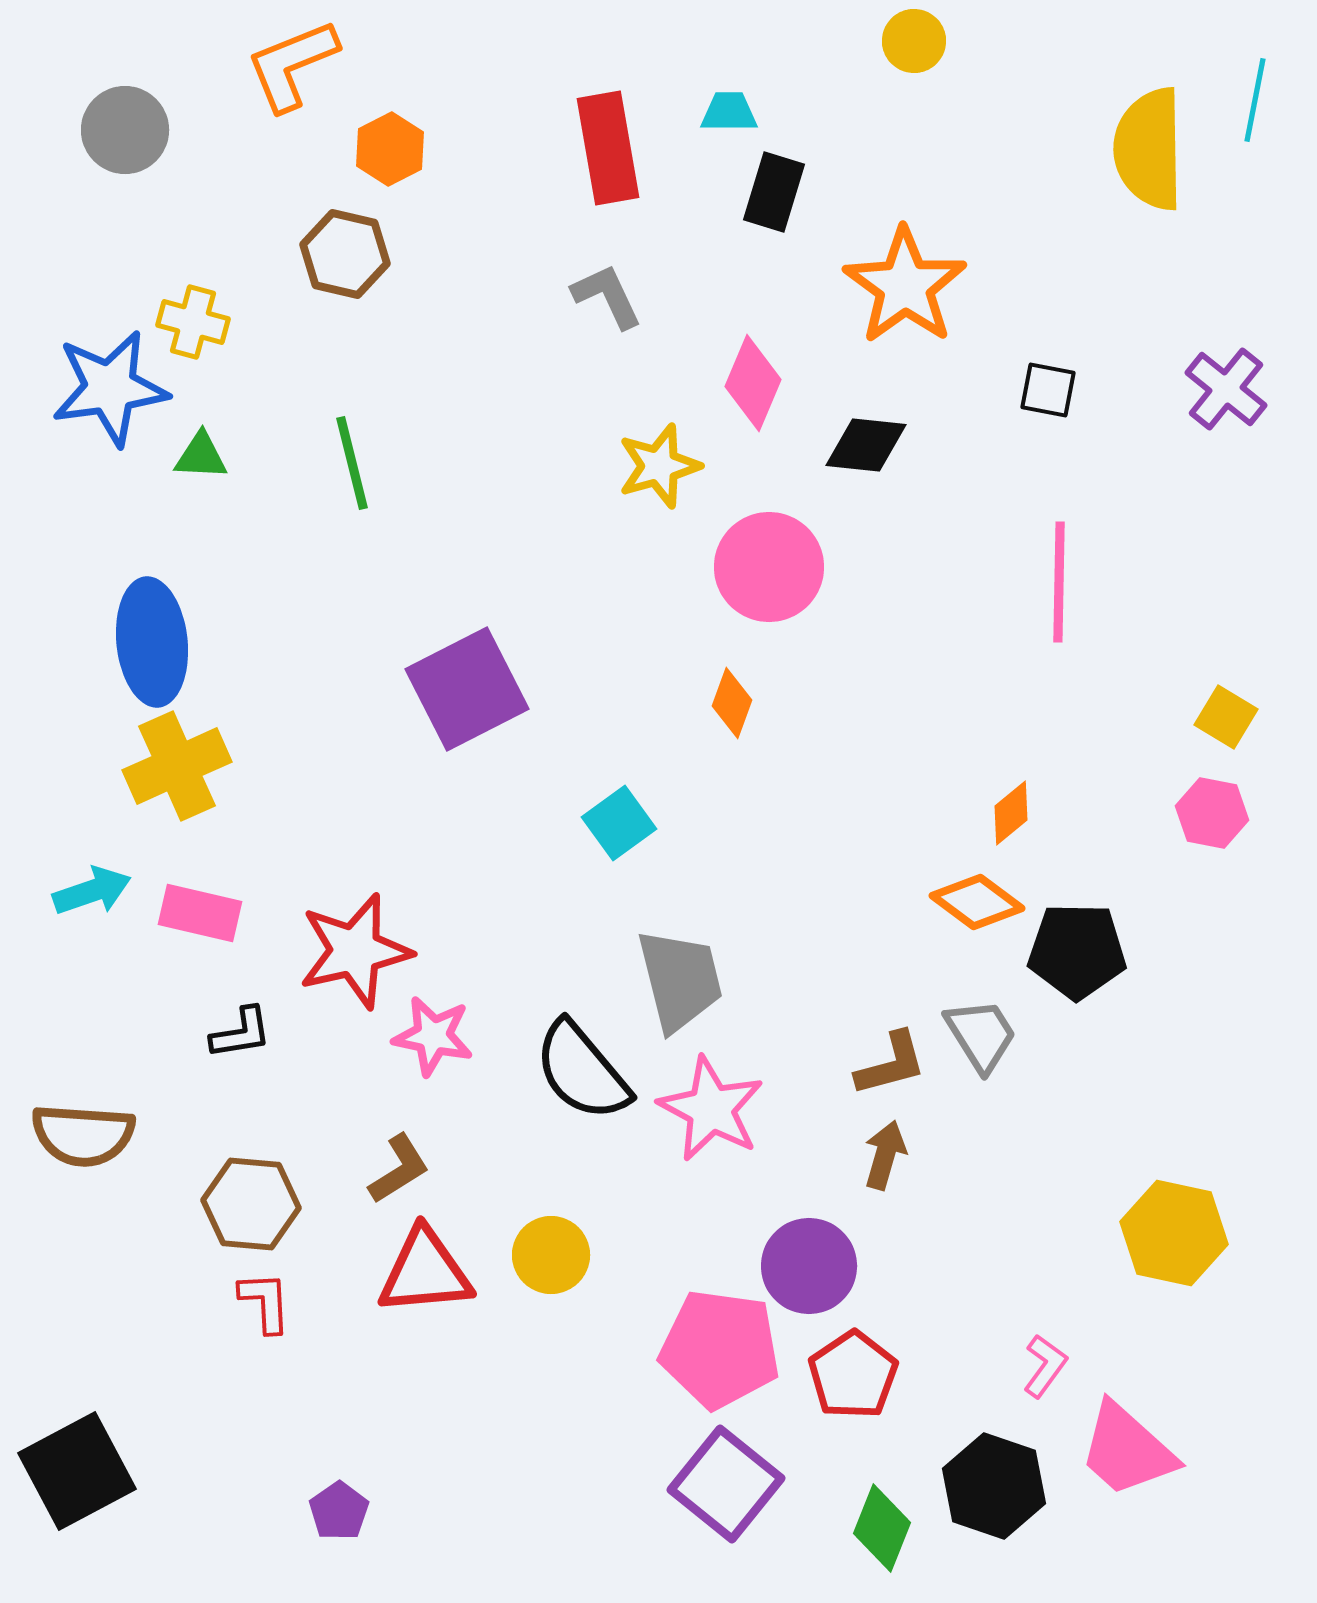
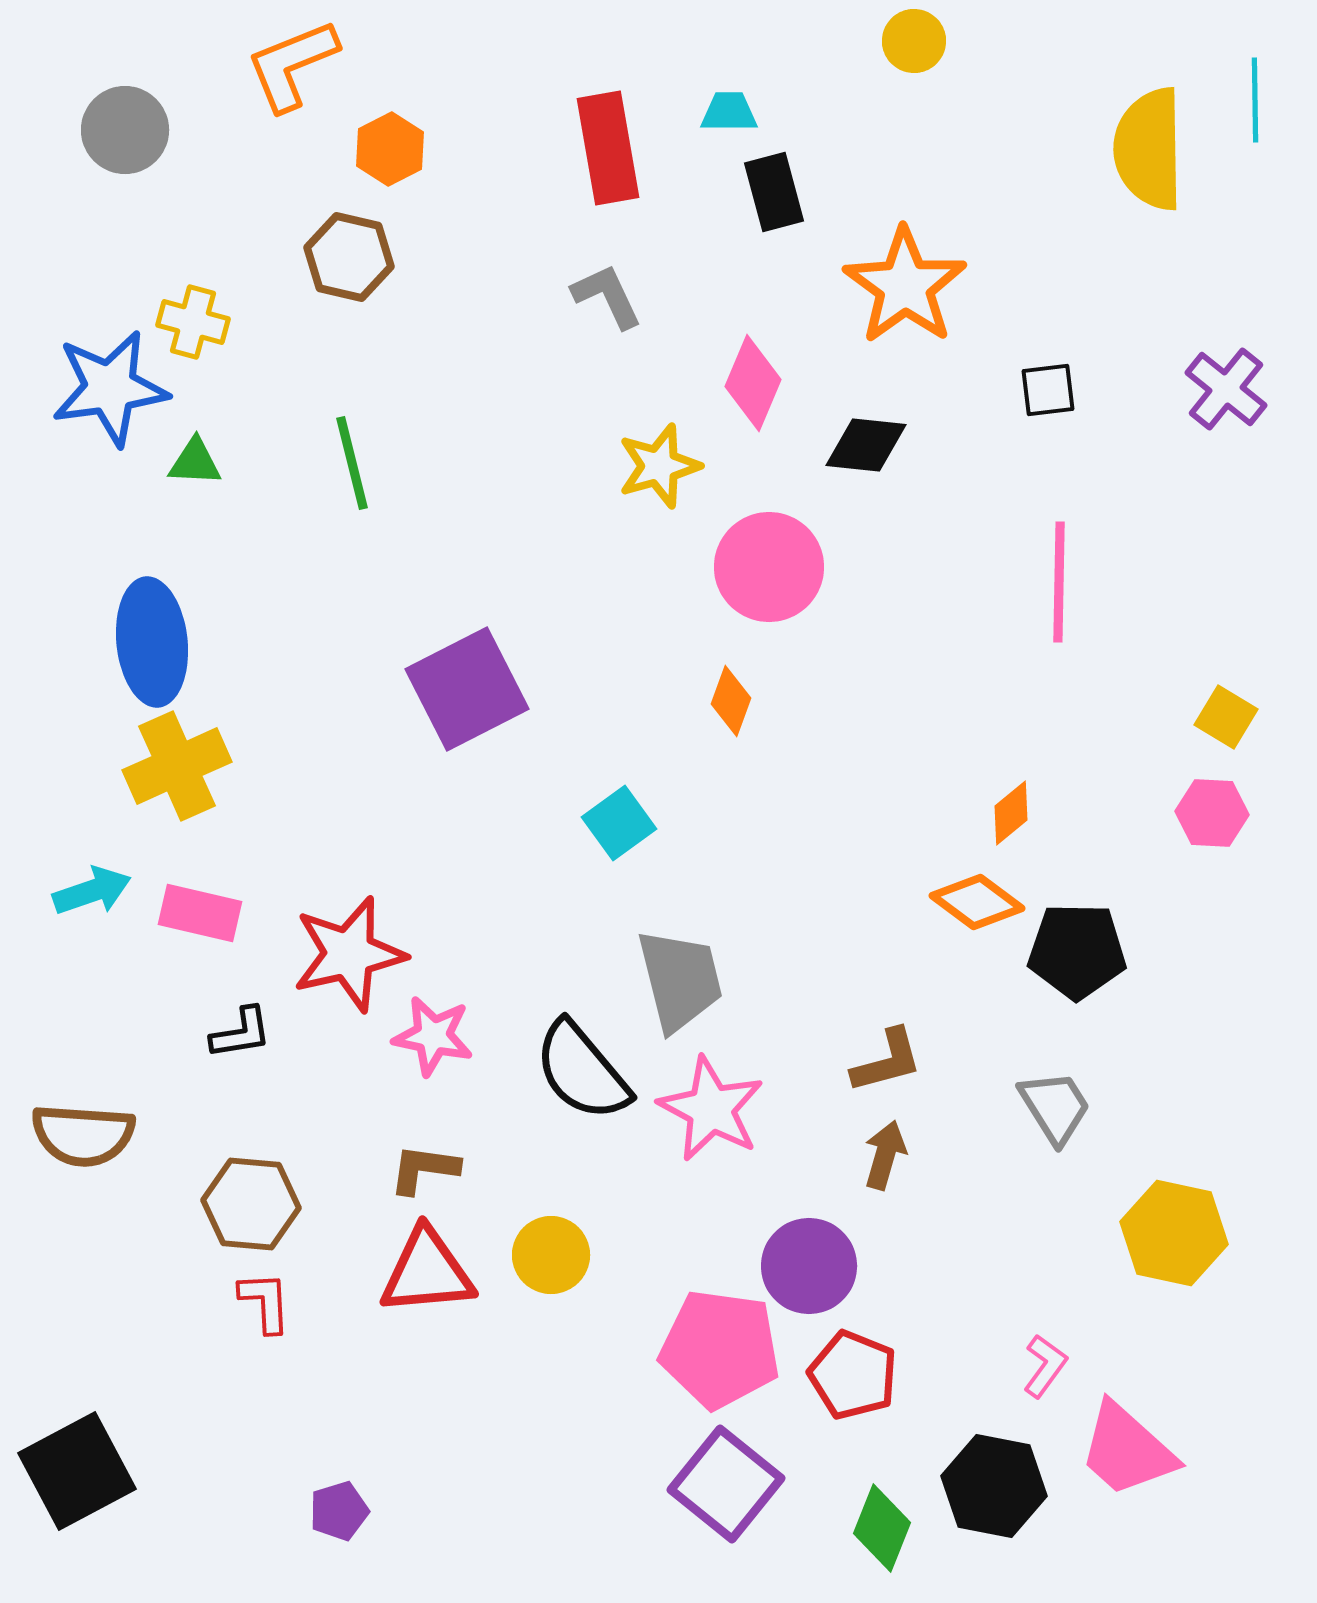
cyan line at (1255, 100): rotated 12 degrees counterclockwise
black rectangle at (774, 192): rotated 32 degrees counterclockwise
brown hexagon at (345, 254): moved 4 px right, 3 px down
black square at (1048, 390): rotated 18 degrees counterclockwise
green triangle at (201, 456): moved 6 px left, 6 px down
orange diamond at (732, 703): moved 1 px left, 2 px up
pink hexagon at (1212, 813): rotated 8 degrees counterclockwise
red star at (355, 951): moved 6 px left, 3 px down
gray trapezoid at (981, 1035): moved 74 px right, 72 px down
brown L-shape at (891, 1064): moved 4 px left, 3 px up
brown L-shape at (399, 1169): moved 25 px right; rotated 140 degrees counterclockwise
red triangle at (425, 1272): moved 2 px right
red pentagon at (853, 1375): rotated 16 degrees counterclockwise
black hexagon at (994, 1486): rotated 8 degrees counterclockwise
purple pentagon at (339, 1511): rotated 18 degrees clockwise
